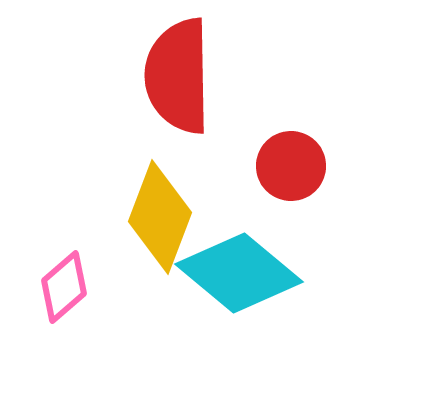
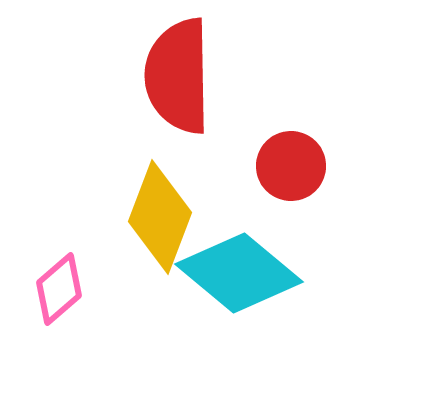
pink diamond: moved 5 px left, 2 px down
